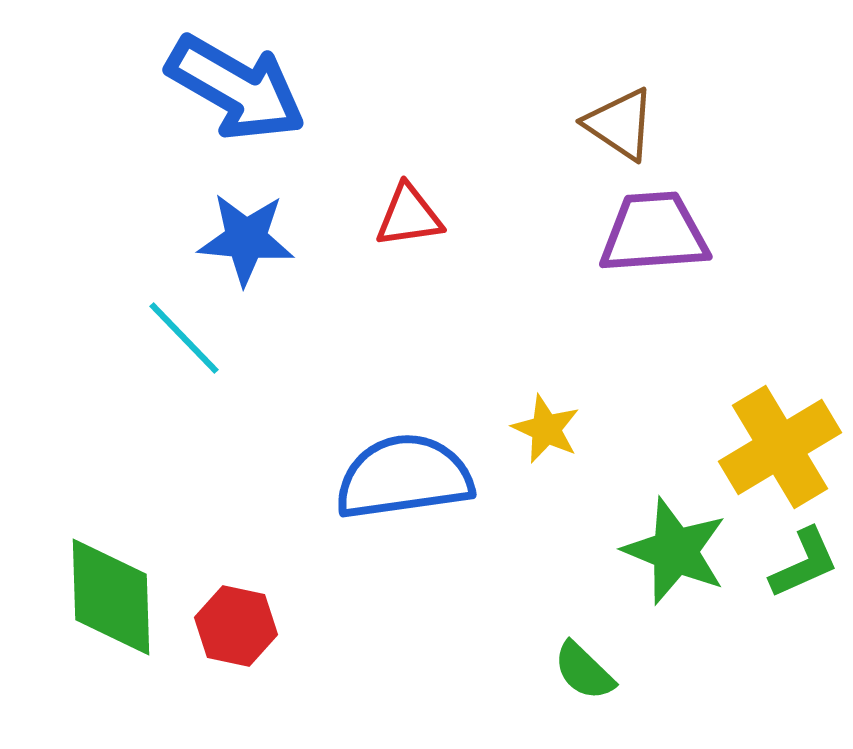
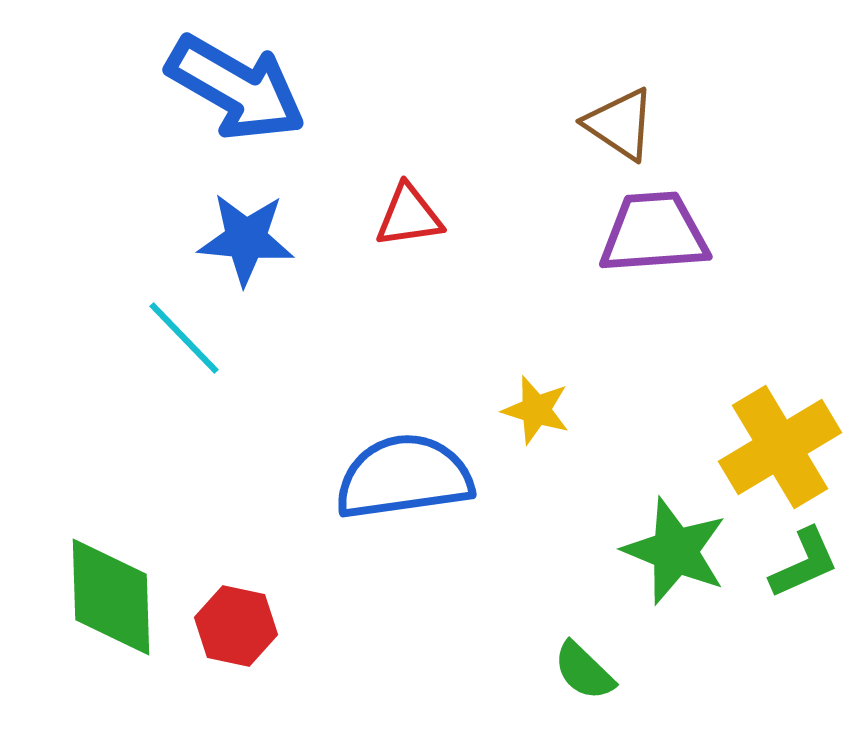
yellow star: moved 10 px left, 19 px up; rotated 8 degrees counterclockwise
